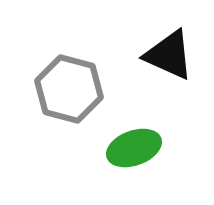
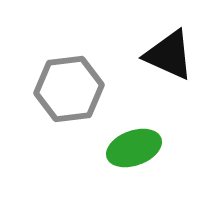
gray hexagon: rotated 22 degrees counterclockwise
